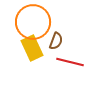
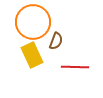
yellow rectangle: moved 7 px down
red line: moved 5 px right, 5 px down; rotated 12 degrees counterclockwise
